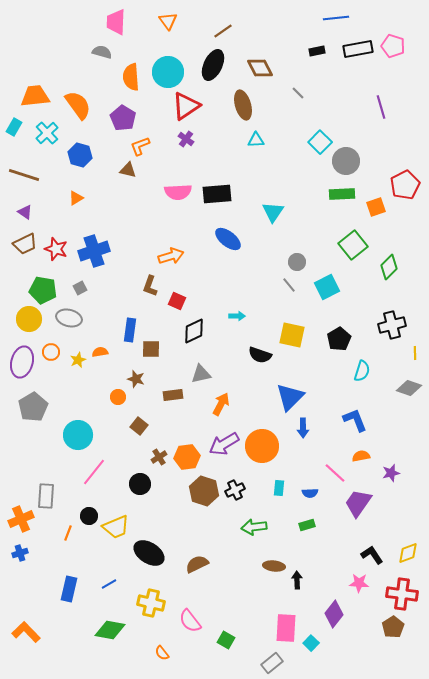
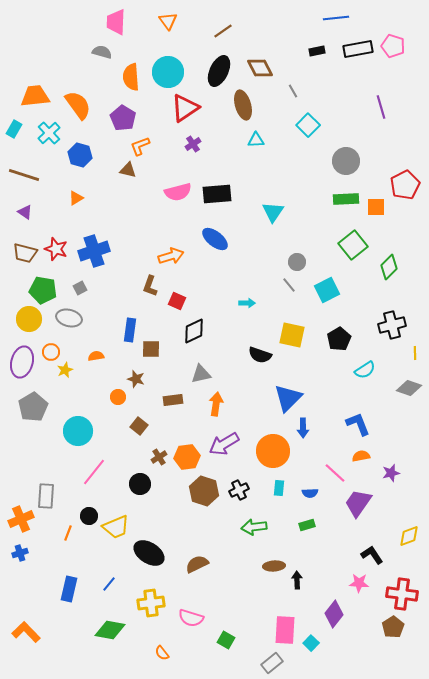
black ellipse at (213, 65): moved 6 px right, 6 px down
gray line at (298, 93): moved 5 px left, 2 px up; rotated 16 degrees clockwise
red triangle at (186, 106): moved 1 px left, 2 px down
cyan rectangle at (14, 127): moved 2 px down
cyan cross at (47, 133): moved 2 px right
purple cross at (186, 139): moved 7 px right, 5 px down; rotated 21 degrees clockwise
cyan square at (320, 142): moved 12 px left, 17 px up
pink semicircle at (178, 192): rotated 12 degrees counterclockwise
green rectangle at (342, 194): moved 4 px right, 5 px down
orange square at (376, 207): rotated 18 degrees clockwise
blue ellipse at (228, 239): moved 13 px left
brown trapezoid at (25, 244): moved 9 px down; rotated 40 degrees clockwise
cyan square at (327, 287): moved 3 px down
cyan arrow at (237, 316): moved 10 px right, 13 px up
orange semicircle at (100, 352): moved 4 px left, 4 px down
yellow star at (78, 360): moved 13 px left, 10 px down
cyan semicircle at (362, 371): moved 3 px right, 1 px up; rotated 40 degrees clockwise
brown rectangle at (173, 395): moved 5 px down
blue triangle at (290, 397): moved 2 px left, 1 px down
orange arrow at (221, 404): moved 5 px left; rotated 20 degrees counterclockwise
blue L-shape at (355, 420): moved 3 px right, 4 px down
cyan circle at (78, 435): moved 4 px up
orange circle at (262, 446): moved 11 px right, 5 px down
black cross at (235, 490): moved 4 px right
yellow diamond at (408, 553): moved 1 px right, 17 px up
brown ellipse at (274, 566): rotated 10 degrees counterclockwise
blue line at (109, 584): rotated 21 degrees counterclockwise
yellow cross at (151, 603): rotated 20 degrees counterclockwise
pink semicircle at (190, 621): moved 1 px right, 3 px up; rotated 35 degrees counterclockwise
pink rectangle at (286, 628): moved 1 px left, 2 px down
